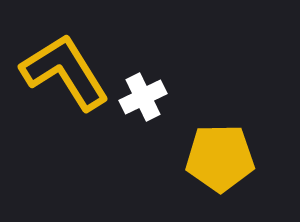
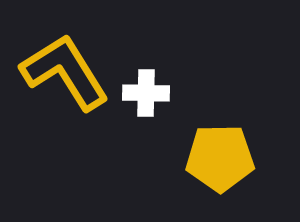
white cross: moved 3 px right, 4 px up; rotated 27 degrees clockwise
